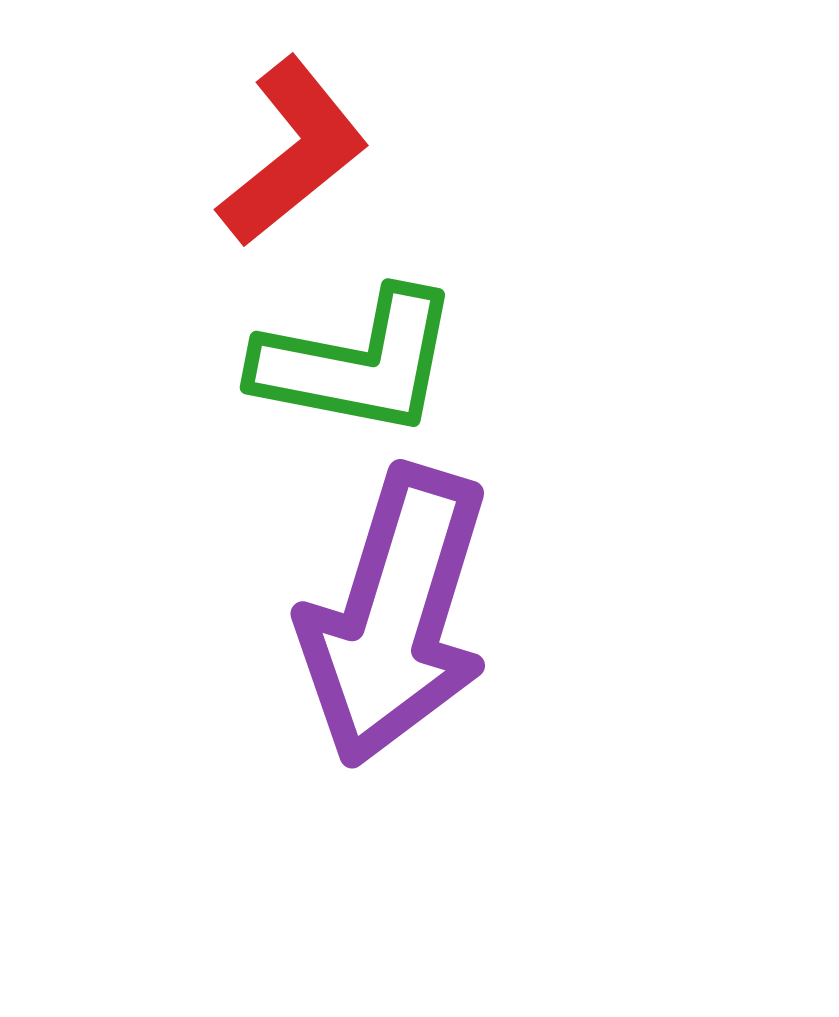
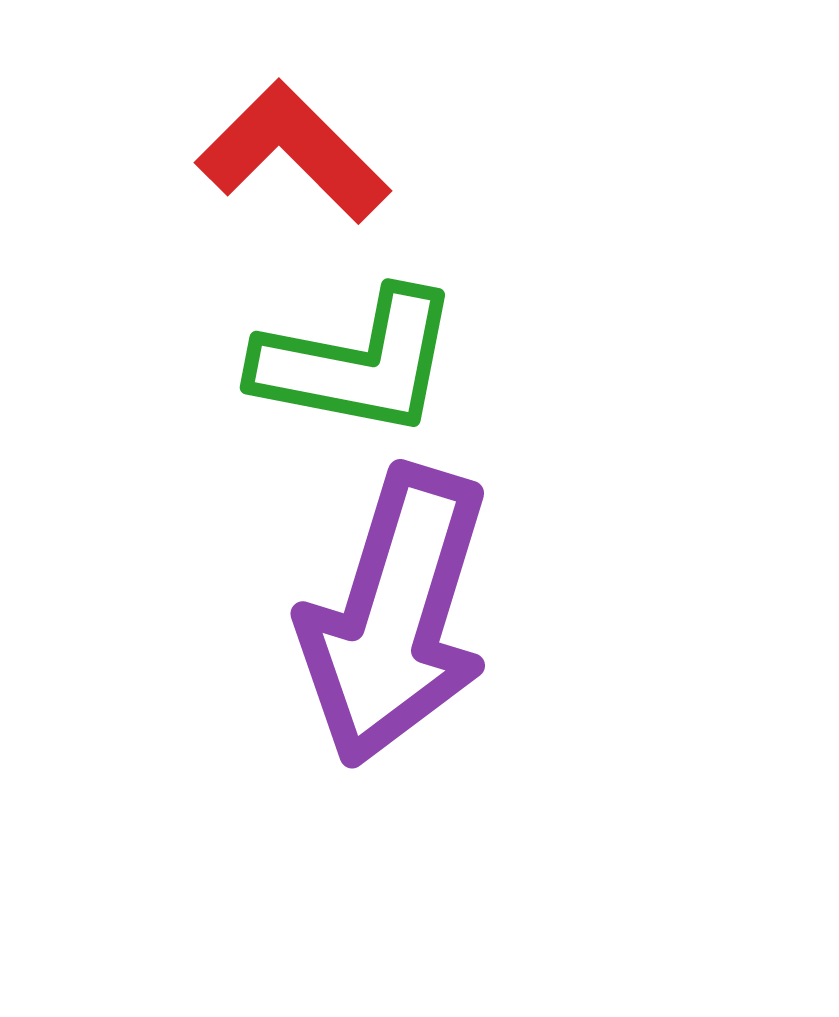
red L-shape: rotated 96 degrees counterclockwise
